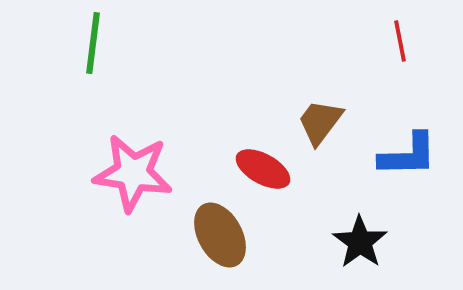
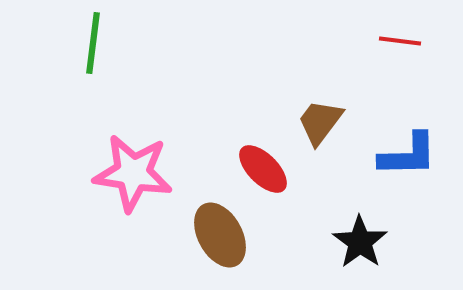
red line: rotated 72 degrees counterclockwise
red ellipse: rotated 16 degrees clockwise
